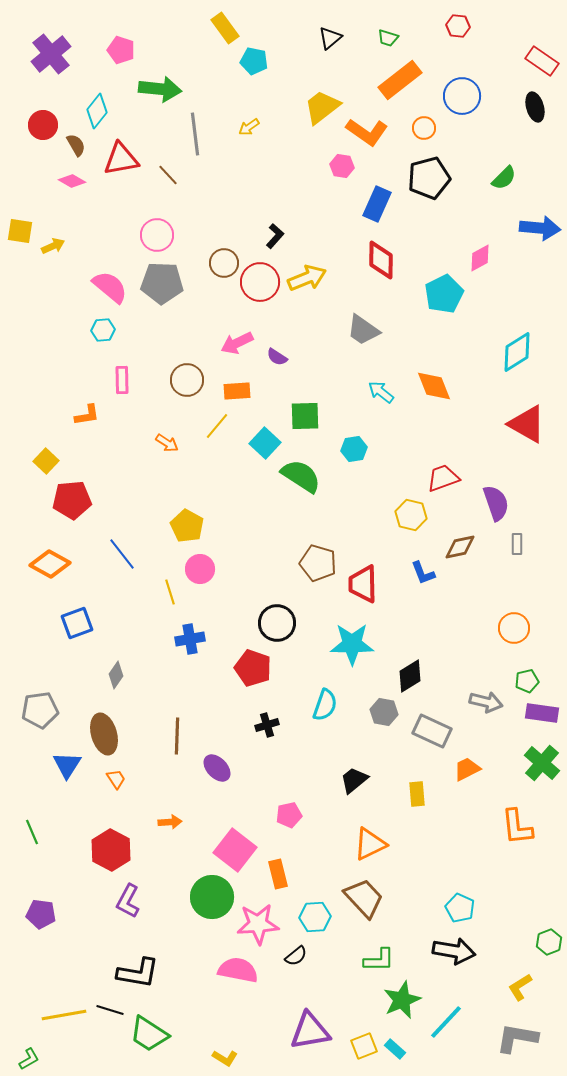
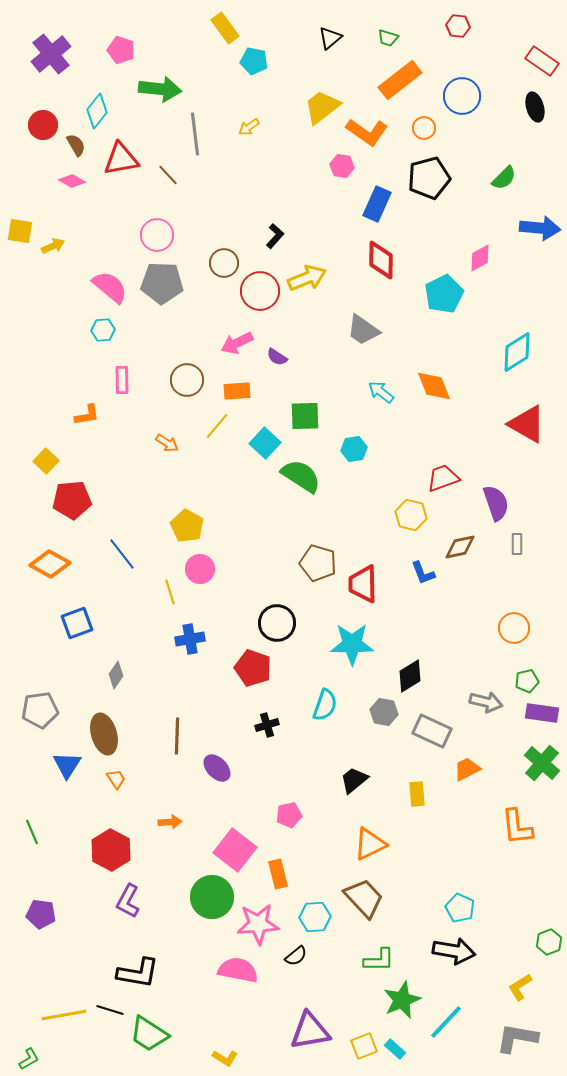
red circle at (260, 282): moved 9 px down
